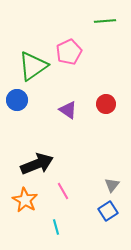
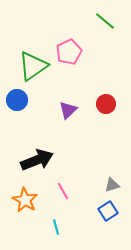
green line: rotated 45 degrees clockwise
purple triangle: rotated 42 degrees clockwise
black arrow: moved 4 px up
gray triangle: rotated 35 degrees clockwise
